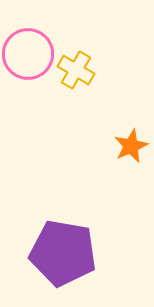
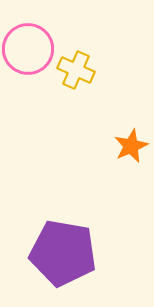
pink circle: moved 5 px up
yellow cross: rotated 6 degrees counterclockwise
